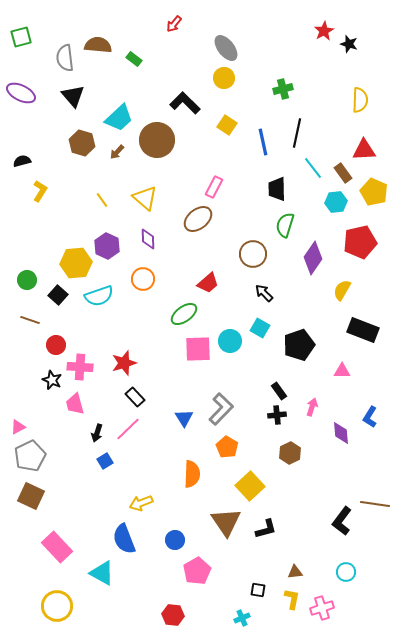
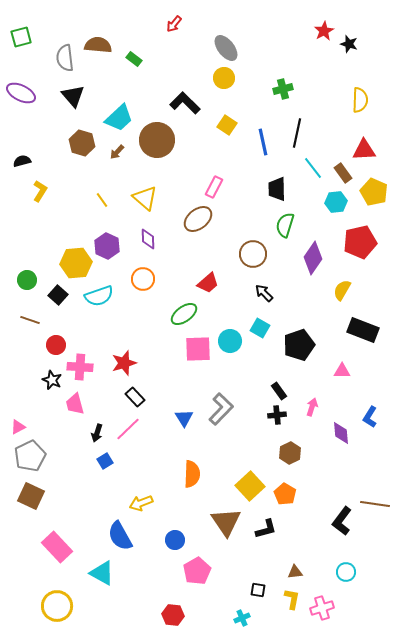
orange pentagon at (227, 447): moved 58 px right, 47 px down
blue semicircle at (124, 539): moved 4 px left, 3 px up; rotated 8 degrees counterclockwise
